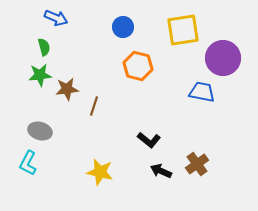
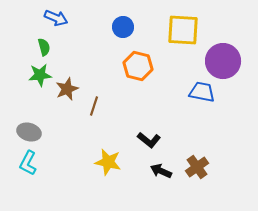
yellow square: rotated 12 degrees clockwise
purple circle: moved 3 px down
brown star: rotated 15 degrees counterclockwise
gray ellipse: moved 11 px left, 1 px down
brown cross: moved 3 px down
yellow star: moved 8 px right, 10 px up
